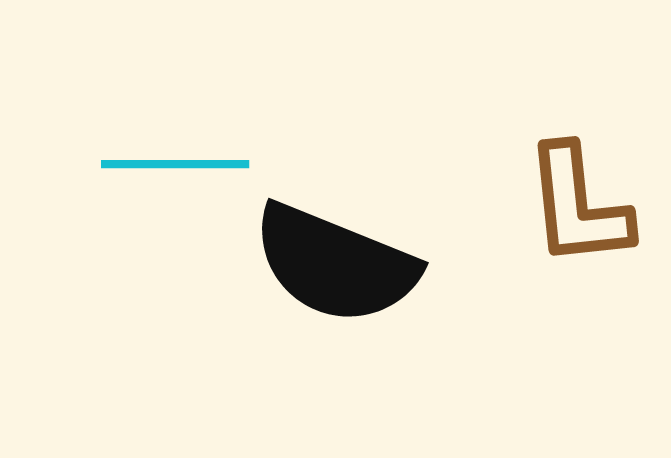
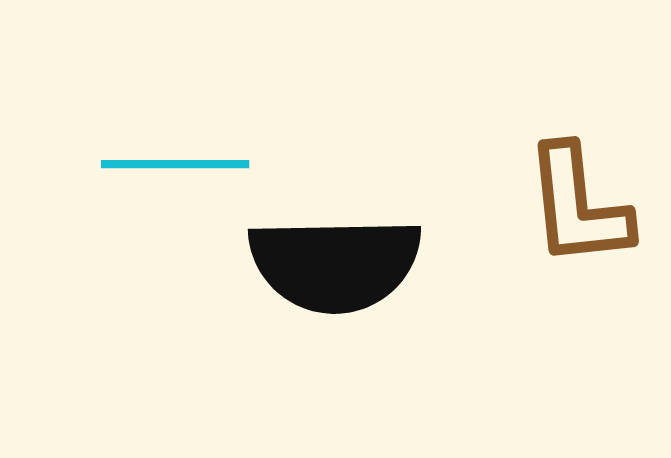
black semicircle: rotated 23 degrees counterclockwise
